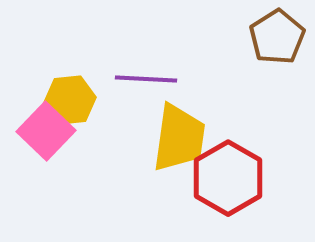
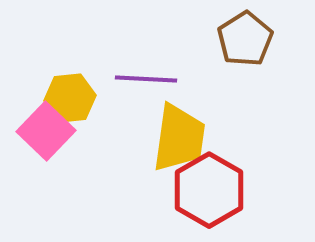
brown pentagon: moved 32 px left, 2 px down
yellow hexagon: moved 2 px up
red hexagon: moved 19 px left, 12 px down
